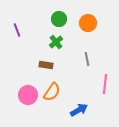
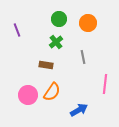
gray line: moved 4 px left, 2 px up
